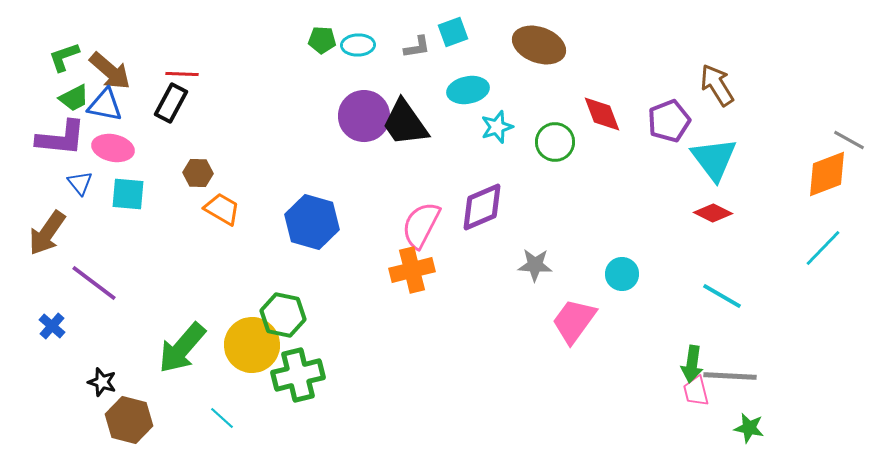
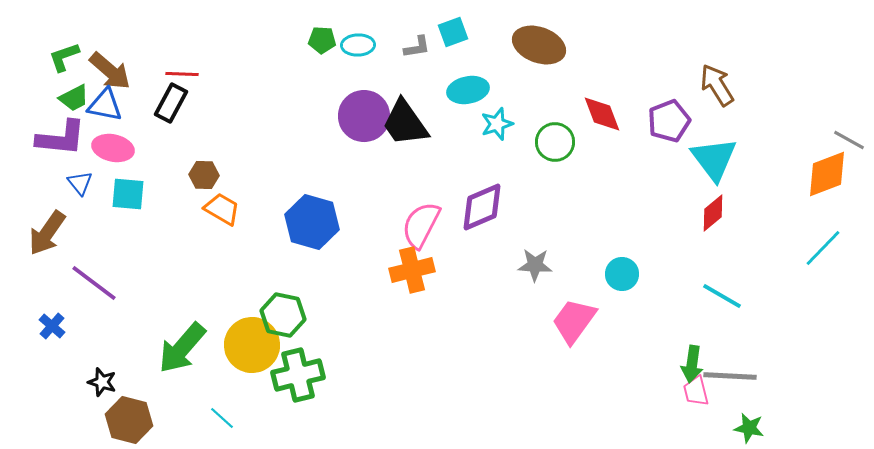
cyan star at (497, 127): moved 3 px up
brown hexagon at (198, 173): moved 6 px right, 2 px down
red diamond at (713, 213): rotated 66 degrees counterclockwise
